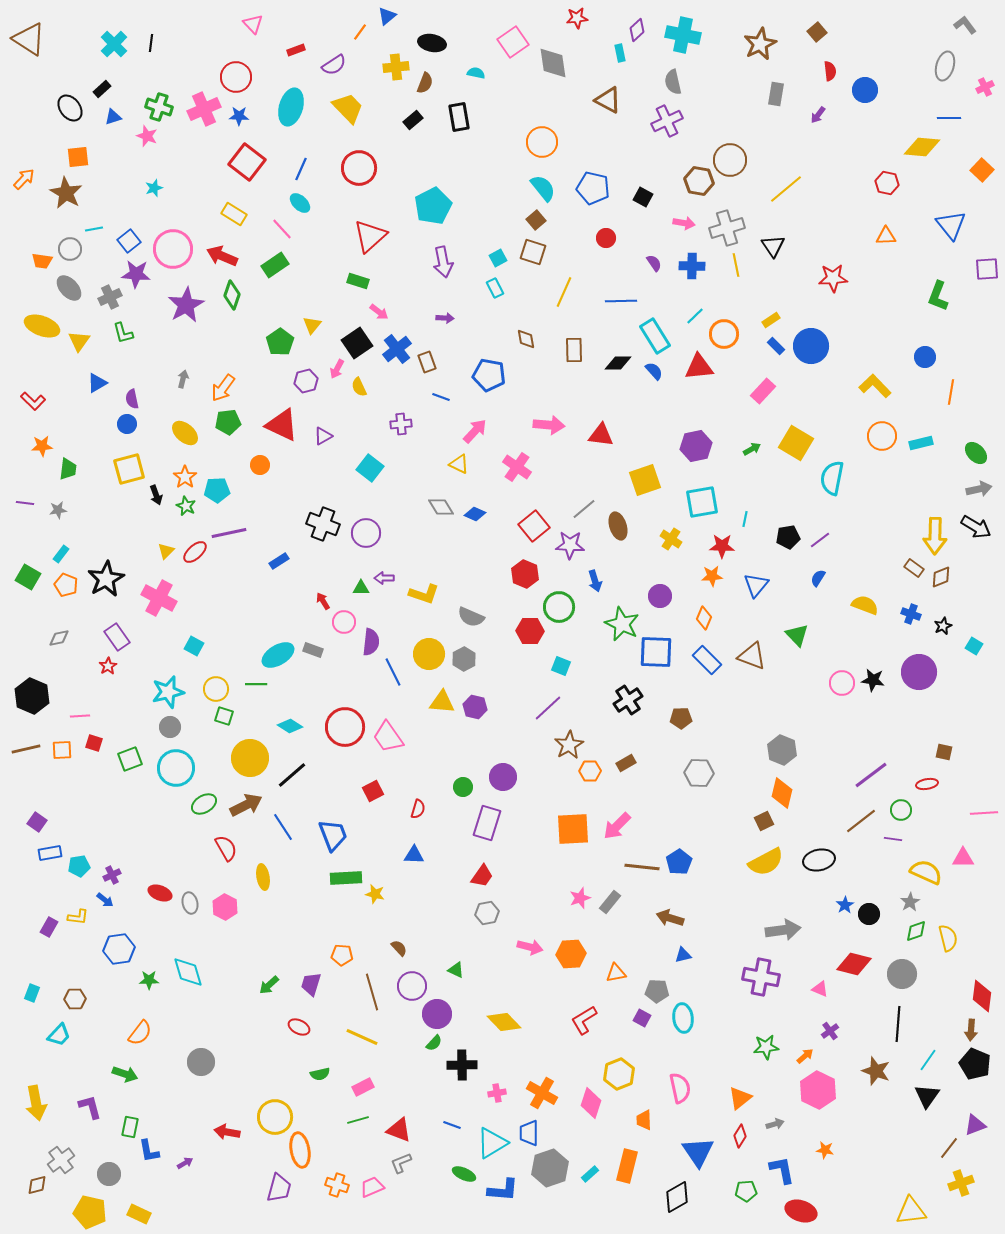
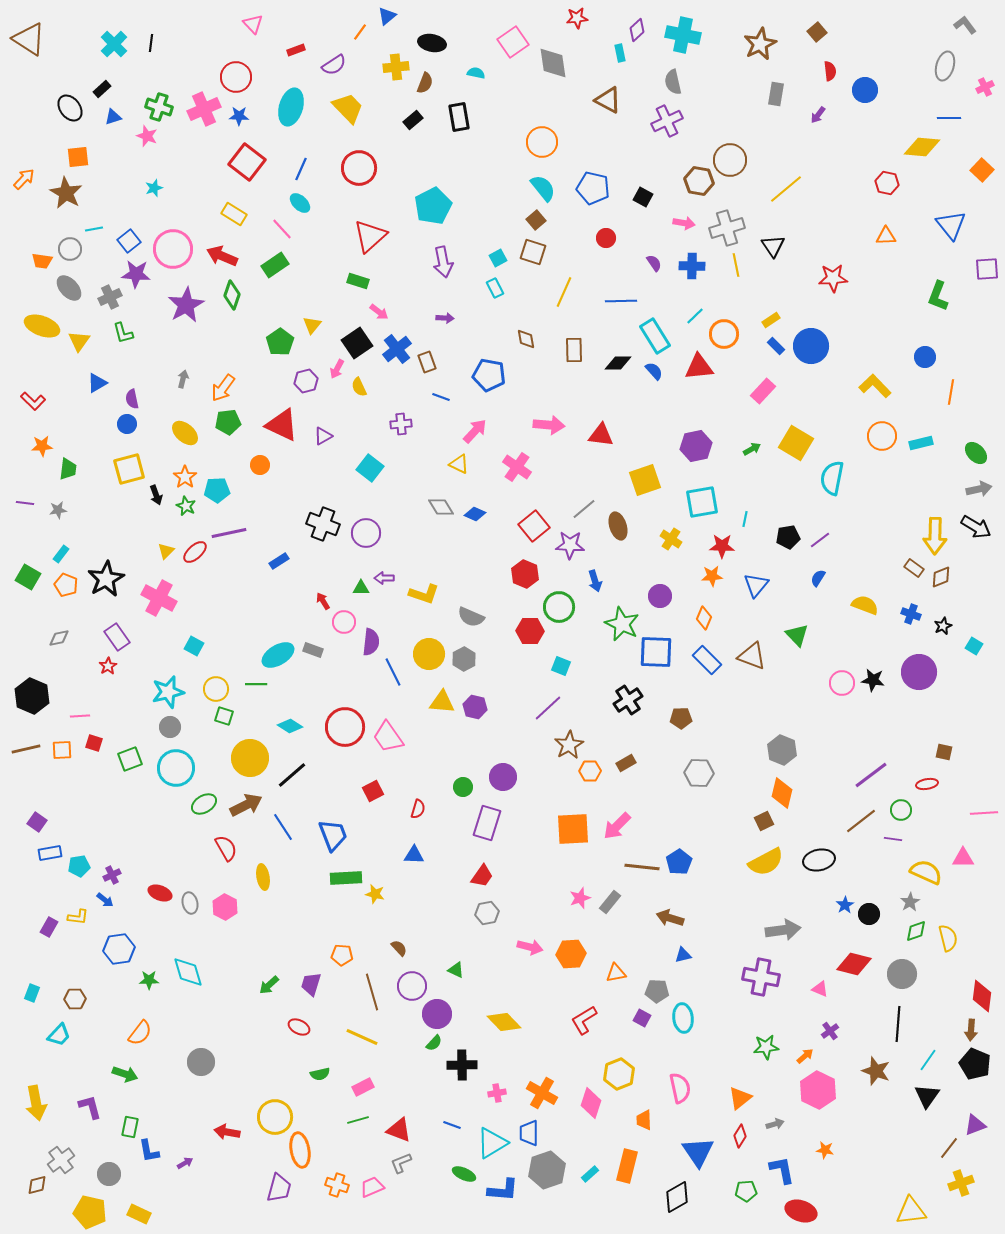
gray hexagon at (550, 1168): moved 3 px left, 2 px down
